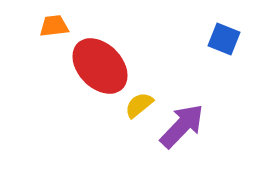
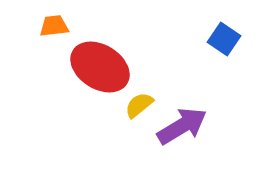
blue square: rotated 12 degrees clockwise
red ellipse: moved 1 px down; rotated 14 degrees counterclockwise
purple arrow: rotated 15 degrees clockwise
